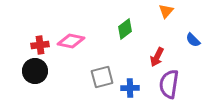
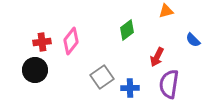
orange triangle: rotated 35 degrees clockwise
green diamond: moved 2 px right, 1 px down
pink diamond: rotated 64 degrees counterclockwise
red cross: moved 2 px right, 3 px up
black circle: moved 1 px up
gray square: rotated 20 degrees counterclockwise
